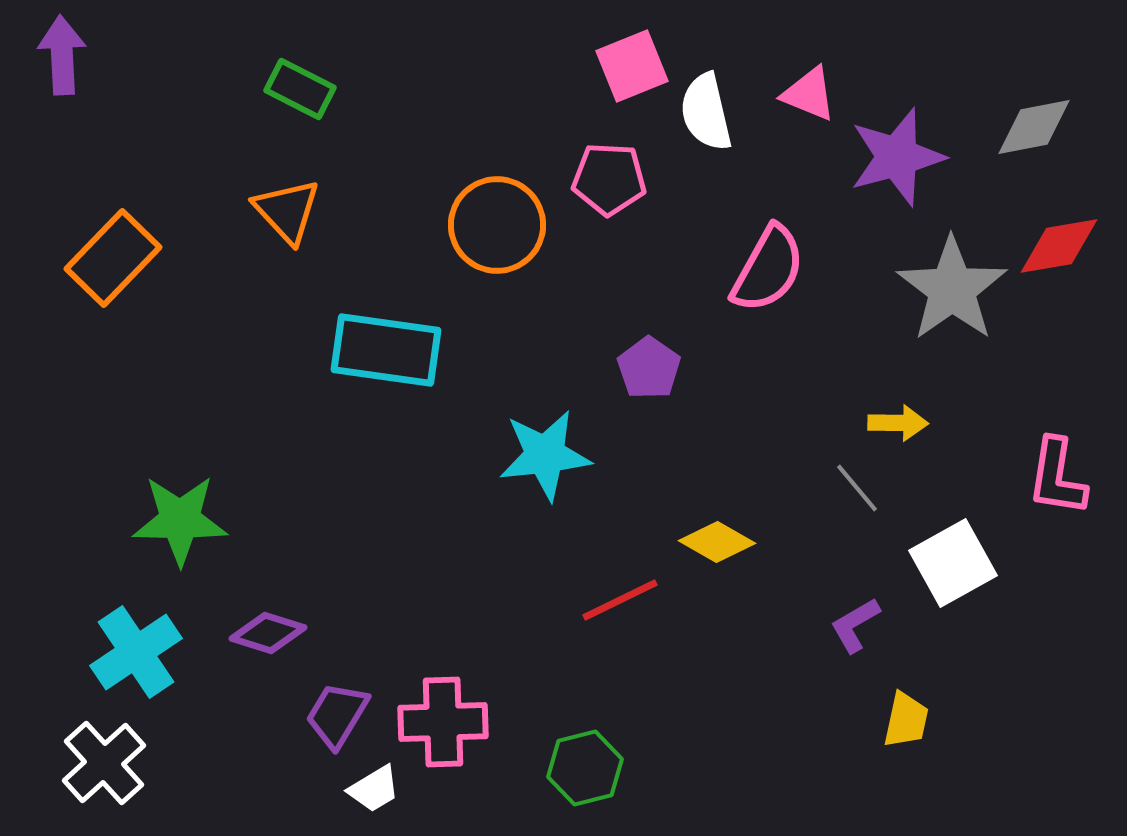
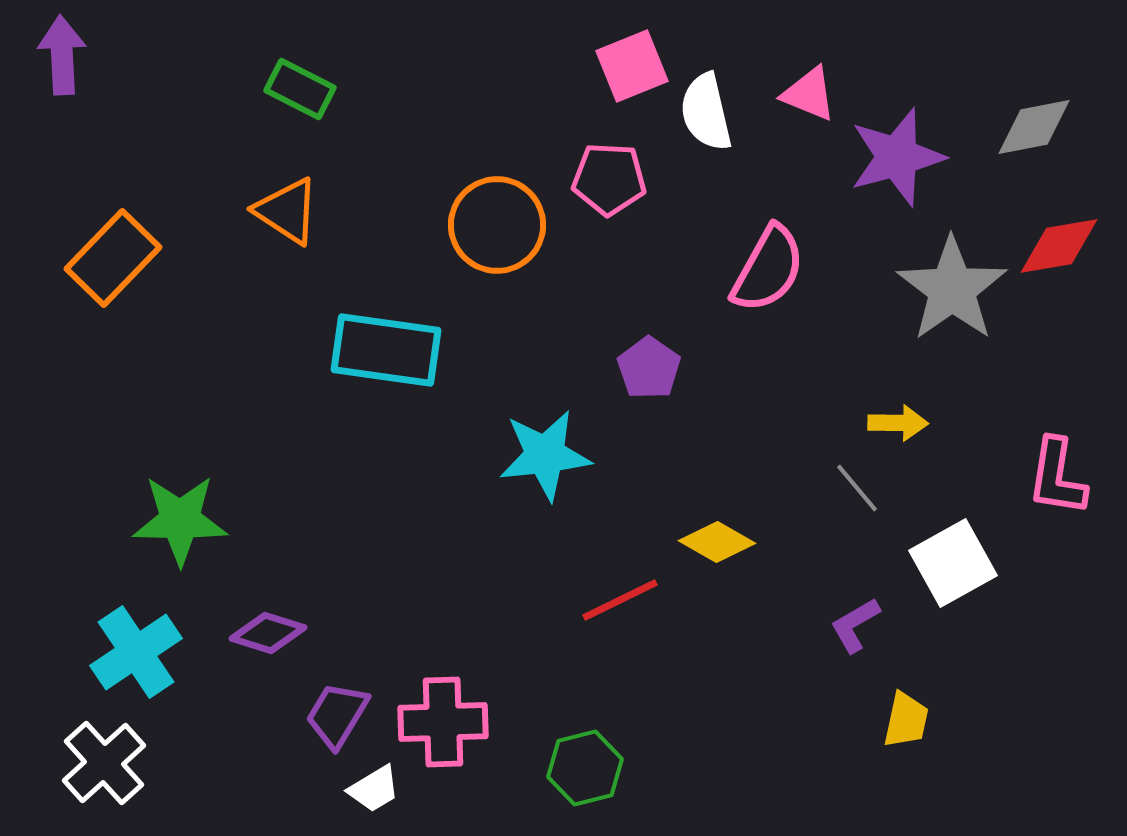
orange triangle: rotated 14 degrees counterclockwise
